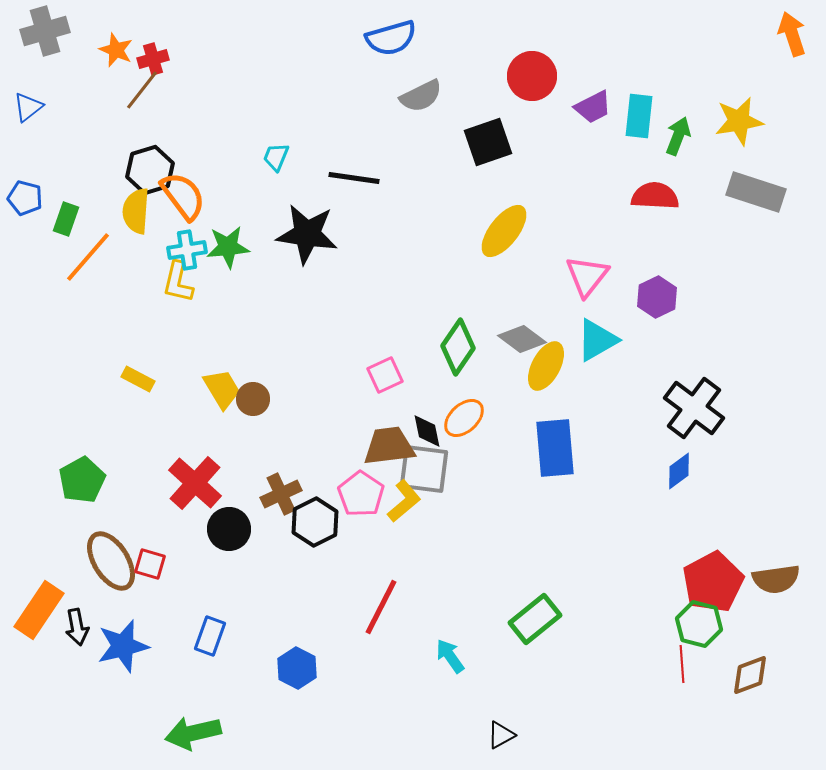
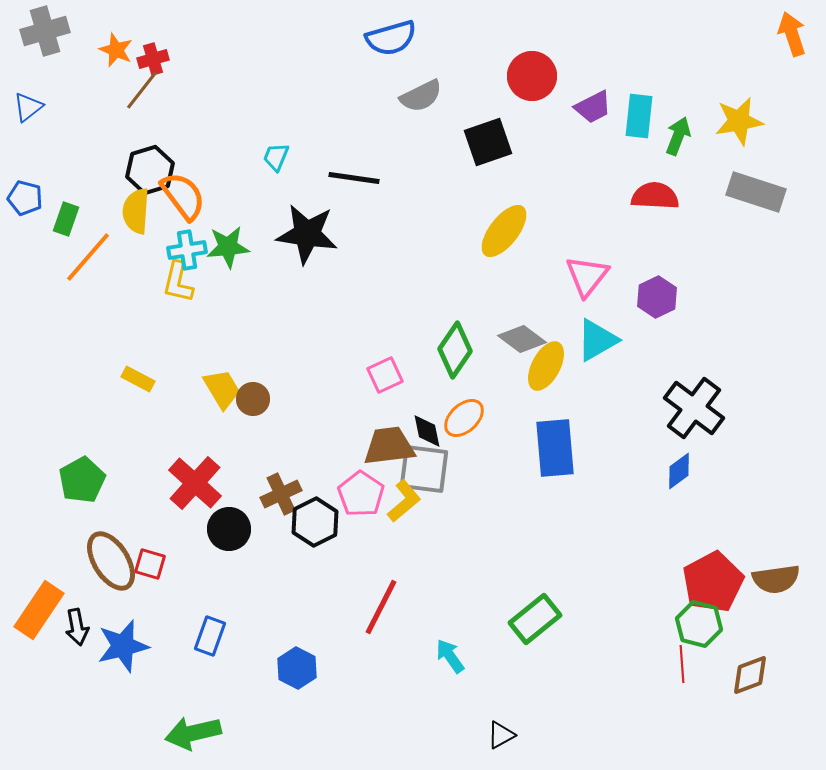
green diamond at (458, 347): moved 3 px left, 3 px down
